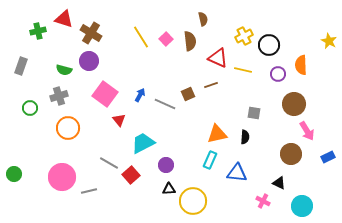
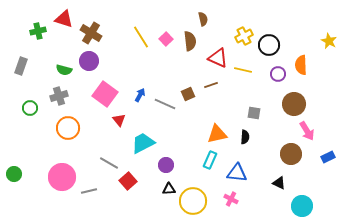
red square at (131, 175): moved 3 px left, 6 px down
pink cross at (263, 201): moved 32 px left, 2 px up
